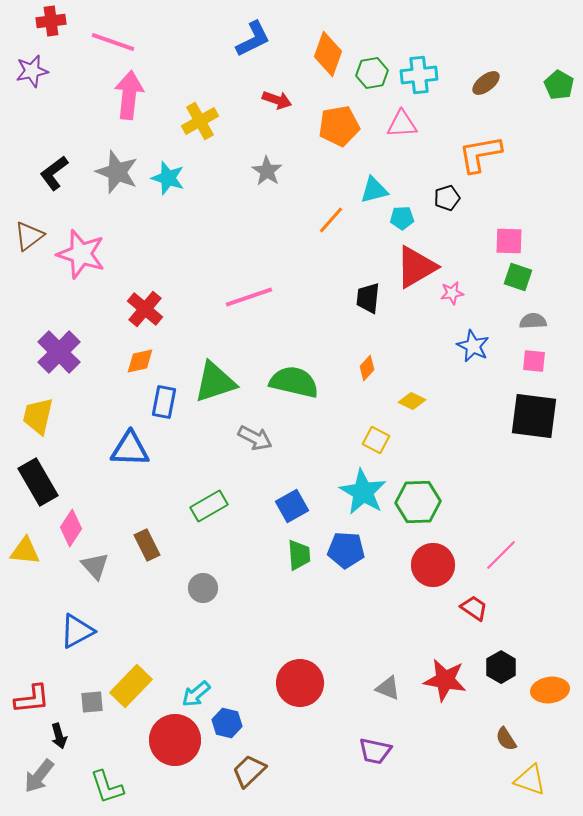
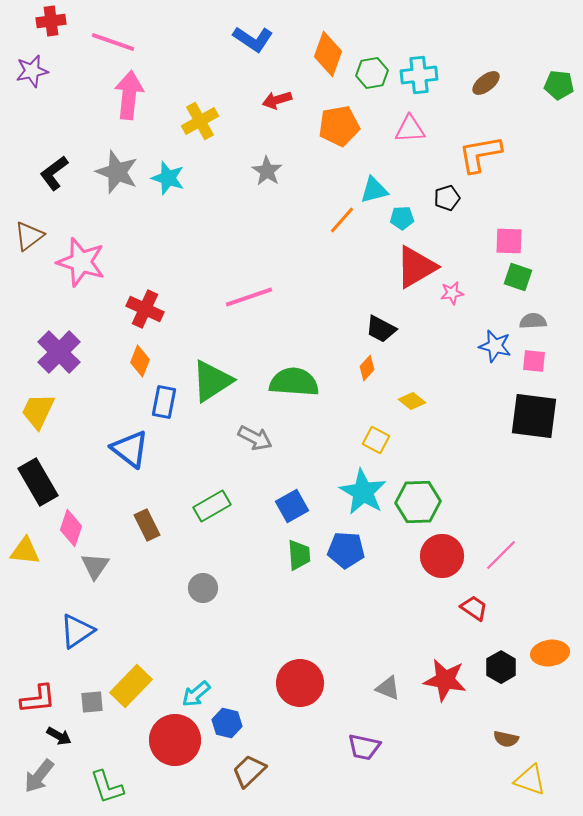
blue L-shape at (253, 39): rotated 60 degrees clockwise
green pentagon at (559, 85): rotated 24 degrees counterclockwise
red arrow at (277, 100): rotated 144 degrees clockwise
pink triangle at (402, 124): moved 8 px right, 5 px down
orange line at (331, 220): moved 11 px right
pink star at (81, 254): moved 8 px down
black trapezoid at (368, 298): moved 13 px right, 31 px down; rotated 68 degrees counterclockwise
red cross at (145, 309): rotated 15 degrees counterclockwise
blue star at (473, 346): moved 22 px right; rotated 12 degrees counterclockwise
orange diamond at (140, 361): rotated 56 degrees counterclockwise
green triangle at (215, 382): moved 3 px left, 1 px up; rotated 15 degrees counterclockwise
green semicircle at (294, 382): rotated 9 degrees counterclockwise
yellow diamond at (412, 401): rotated 12 degrees clockwise
yellow trapezoid at (38, 416): moved 5 px up; rotated 12 degrees clockwise
blue triangle at (130, 449): rotated 36 degrees clockwise
green rectangle at (209, 506): moved 3 px right
pink diamond at (71, 528): rotated 15 degrees counterclockwise
brown rectangle at (147, 545): moved 20 px up
red circle at (433, 565): moved 9 px right, 9 px up
gray triangle at (95, 566): rotated 16 degrees clockwise
blue triangle at (77, 631): rotated 6 degrees counterclockwise
orange ellipse at (550, 690): moved 37 px up
red L-shape at (32, 699): moved 6 px right
black arrow at (59, 736): rotated 45 degrees counterclockwise
brown semicircle at (506, 739): rotated 45 degrees counterclockwise
purple trapezoid at (375, 751): moved 11 px left, 4 px up
